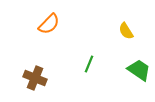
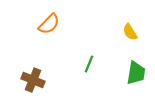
yellow semicircle: moved 4 px right, 1 px down
green trapezoid: moved 3 px left, 3 px down; rotated 65 degrees clockwise
brown cross: moved 2 px left, 2 px down
